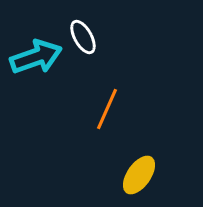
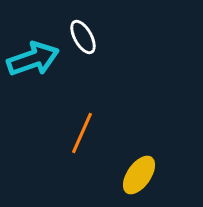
cyan arrow: moved 3 px left, 2 px down
orange line: moved 25 px left, 24 px down
